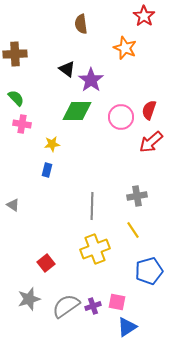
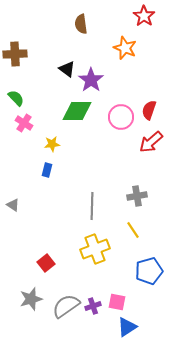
pink cross: moved 2 px right, 1 px up; rotated 24 degrees clockwise
gray star: moved 2 px right
